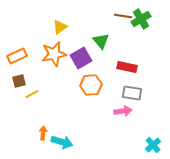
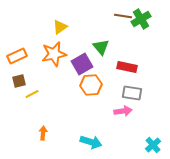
green triangle: moved 6 px down
purple square: moved 1 px right, 6 px down
cyan arrow: moved 29 px right
